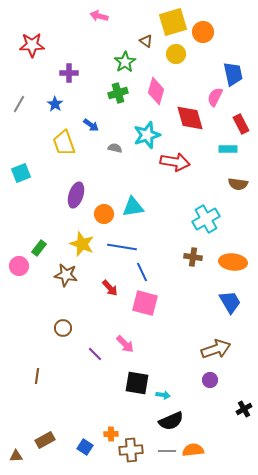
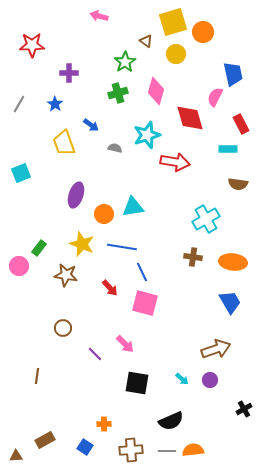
cyan arrow at (163, 395): moved 19 px right, 16 px up; rotated 32 degrees clockwise
orange cross at (111, 434): moved 7 px left, 10 px up
